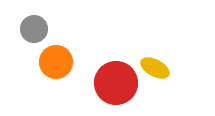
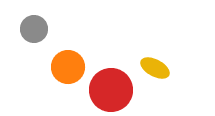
orange circle: moved 12 px right, 5 px down
red circle: moved 5 px left, 7 px down
